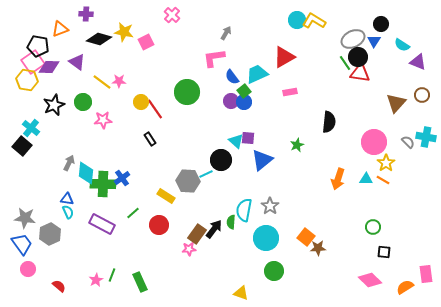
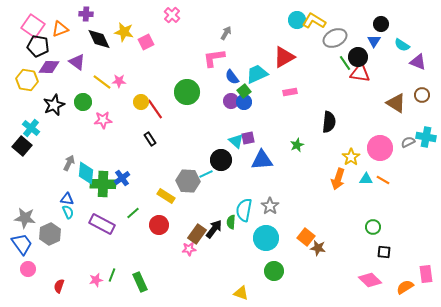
black diamond at (99, 39): rotated 50 degrees clockwise
gray ellipse at (353, 39): moved 18 px left, 1 px up
pink square at (33, 62): moved 36 px up; rotated 20 degrees counterclockwise
brown triangle at (396, 103): rotated 40 degrees counterclockwise
purple square at (248, 138): rotated 16 degrees counterclockwise
pink circle at (374, 142): moved 6 px right, 6 px down
gray semicircle at (408, 142): rotated 72 degrees counterclockwise
blue triangle at (262, 160): rotated 35 degrees clockwise
yellow star at (386, 163): moved 35 px left, 6 px up
brown star at (318, 248): rotated 14 degrees clockwise
pink star at (96, 280): rotated 16 degrees clockwise
red semicircle at (59, 286): rotated 112 degrees counterclockwise
